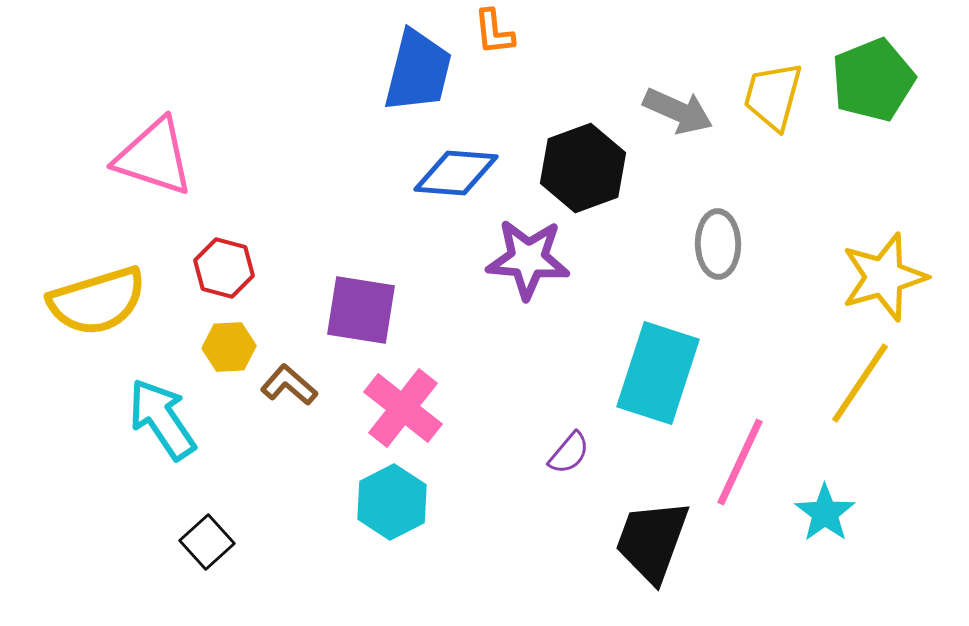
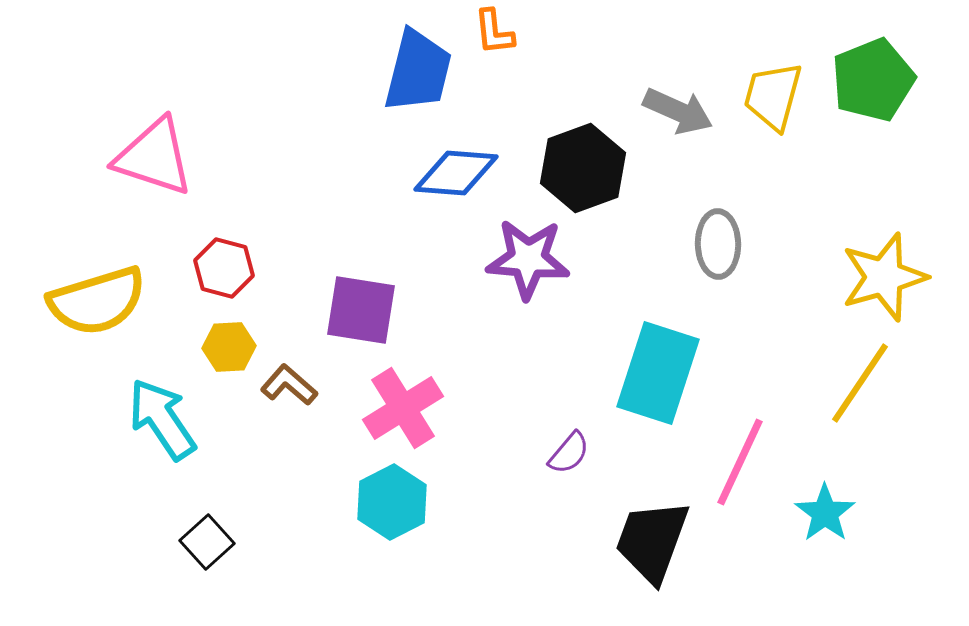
pink cross: rotated 20 degrees clockwise
